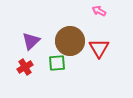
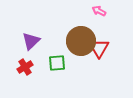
brown circle: moved 11 px right
